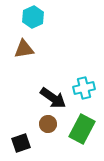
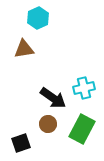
cyan hexagon: moved 5 px right, 1 px down
